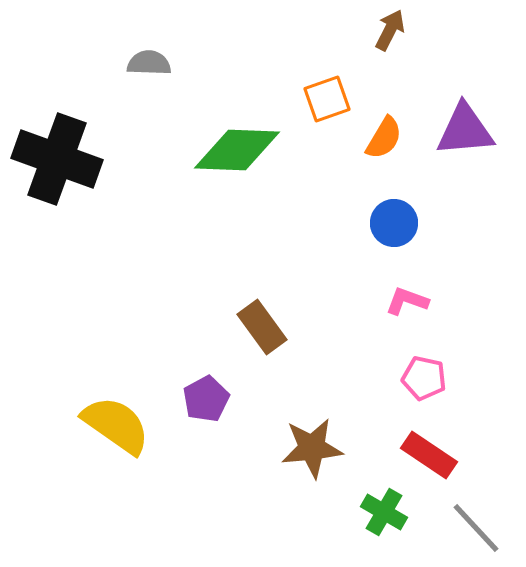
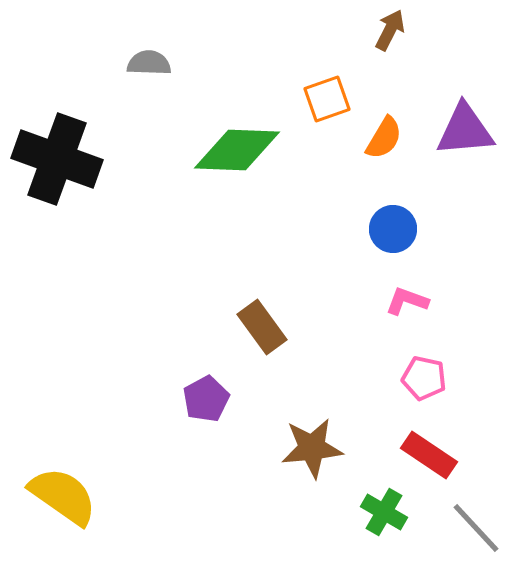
blue circle: moved 1 px left, 6 px down
yellow semicircle: moved 53 px left, 71 px down
